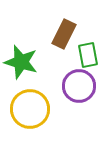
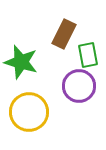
yellow circle: moved 1 px left, 3 px down
